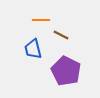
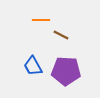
blue trapezoid: moved 17 px down; rotated 15 degrees counterclockwise
purple pentagon: rotated 24 degrees counterclockwise
